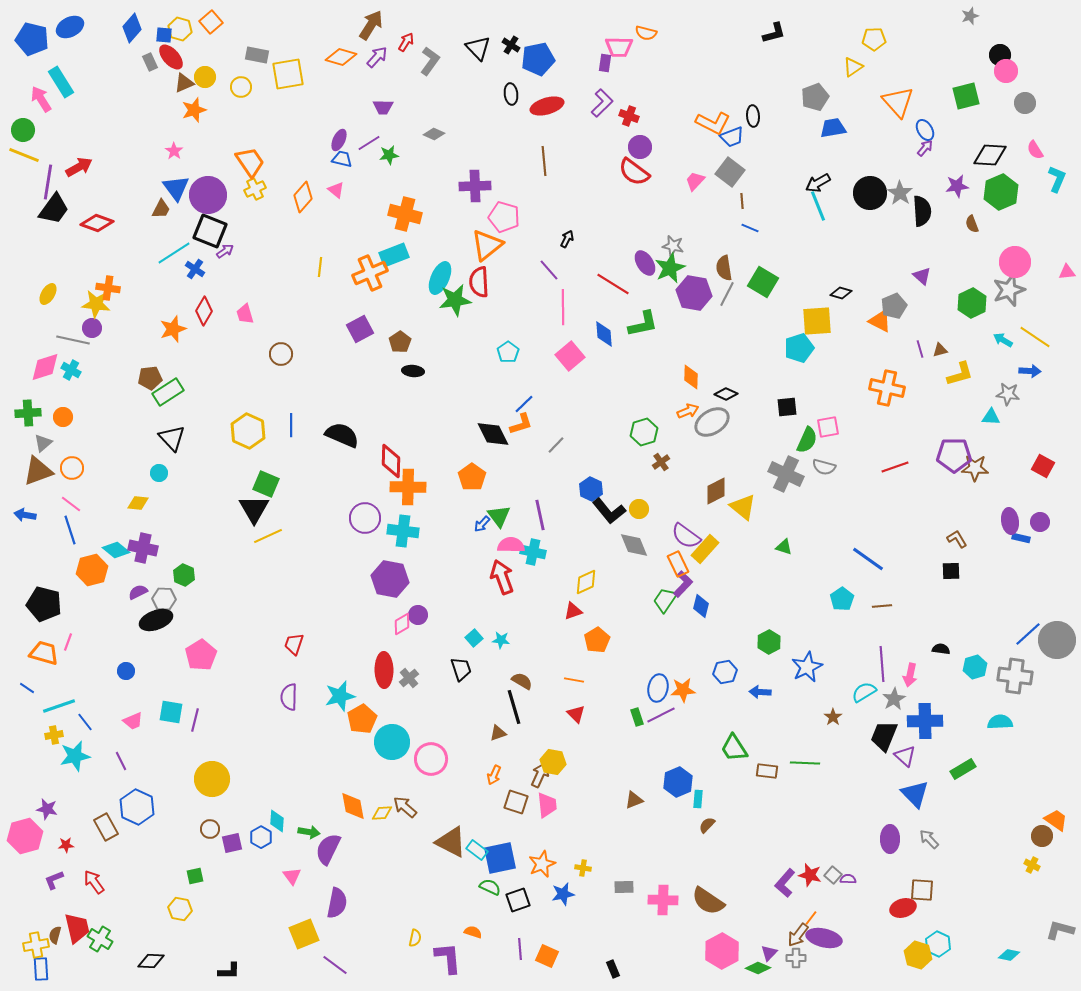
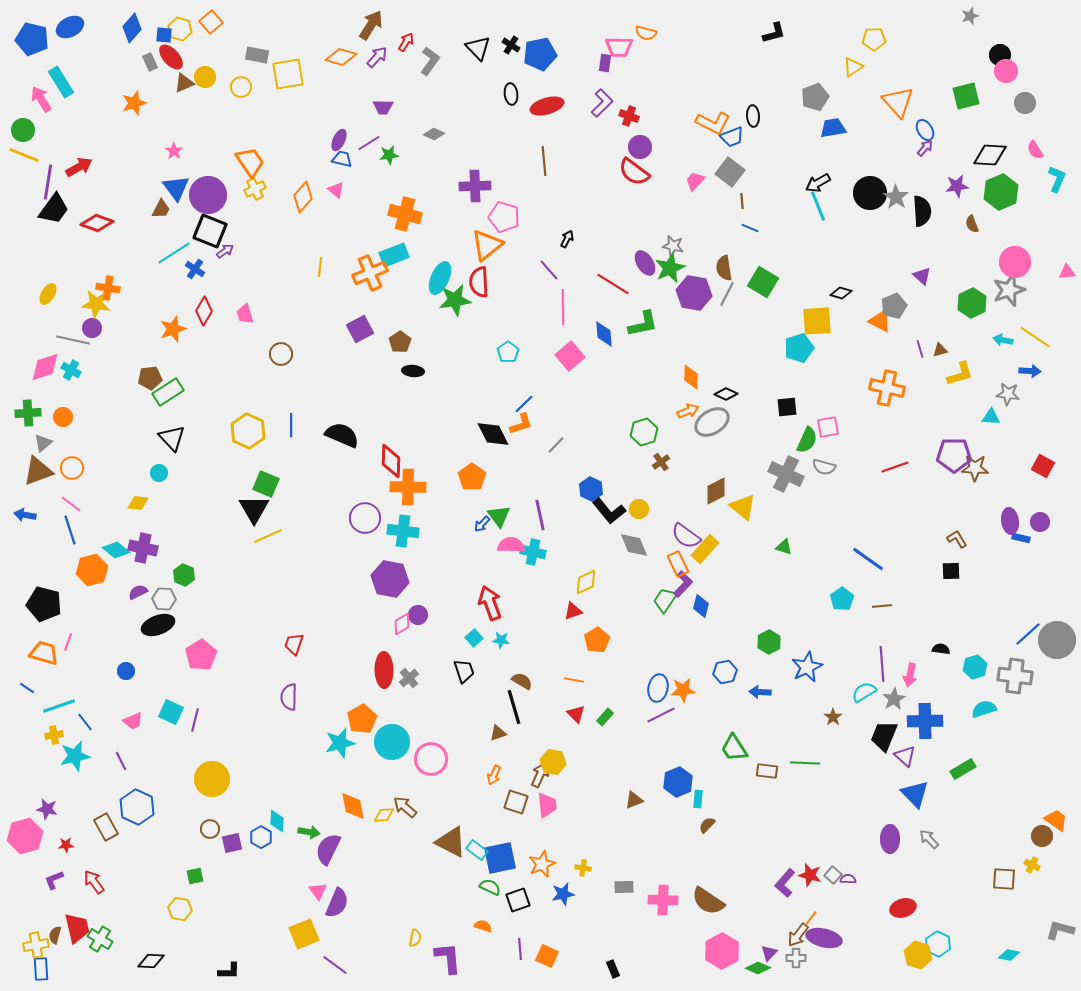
blue pentagon at (538, 59): moved 2 px right, 5 px up
orange star at (194, 110): moved 60 px left, 7 px up
gray star at (900, 193): moved 4 px left, 4 px down
cyan arrow at (1003, 340): rotated 18 degrees counterclockwise
red arrow at (502, 577): moved 12 px left, 26 px down
black ellipse at (156, 620): moved 2 px right, 5 px down
black trapezoid at (461, 669): moved 3 px right, 2 px down
cyan star at (340, 696): moved 47 px down
cyan square at (171, 712): rotated 15 degrees clockwise
green rectangle at (637, 717): moved 32 px left; rotated 60 degrees clockwise
cyan semicircle at (1000, 722): moved 16 px left, 13 px up; rotated 15 degrees counterclockwise
yellow diamond at (382, 813): moved 2 px right, 2 px down
pink triangle at (292, 876): moved 26 px right, 15 px down
brown square at (922, 890): moved 82 px right, 11 px up
purple semicircle at (337, 903): rotated 12 degrees clockwise
orange semicircle at (473, 932): moved 10 px right, 6 px up
